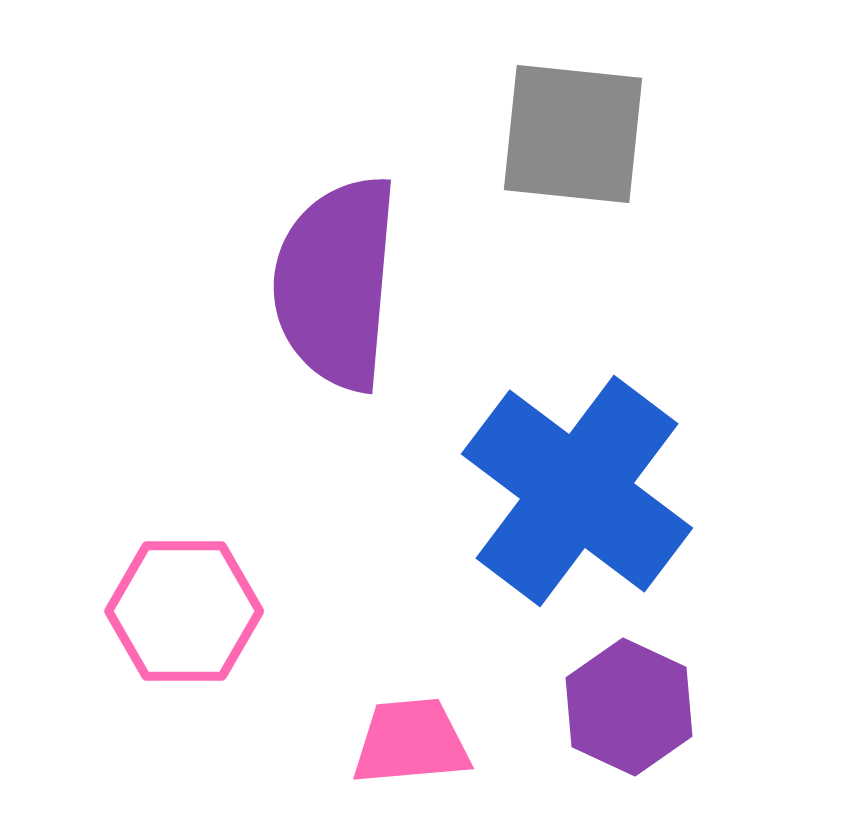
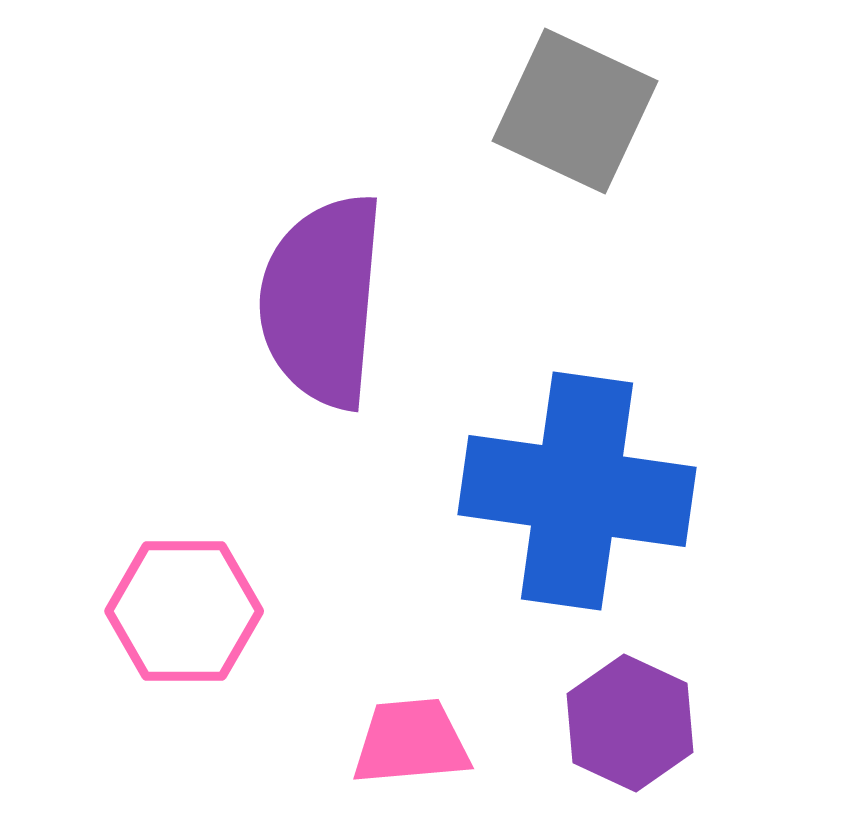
gray square: moved 2 px right, 23 px up; rotated 19 degrees clockwise
purple semicircle: moved 14 px left, 18 px down
blue cross: rotated 29 degrees counterclockwise
purple hexagon: moved 1 px right, 16 px down
